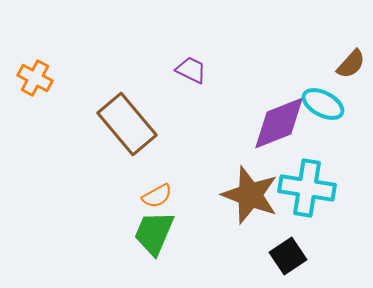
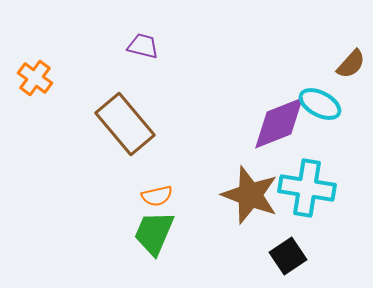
purple trapezoid: moved 48 px left, 24 px up; rotated 12 degrees counterclockwise
orange cross: rotated 8 degrees clockwise
cyan ellipse: moved 3 px left
brown rectangle: moved 2 px left
orange semicircle: rotated 16 degrees clockwise
